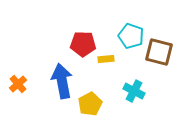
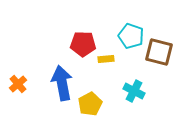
blue arrow: moved 2 px down
